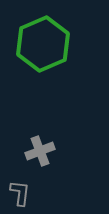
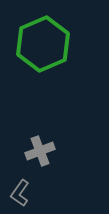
gray L-shape: rotated 152 degrees counterclockwise
